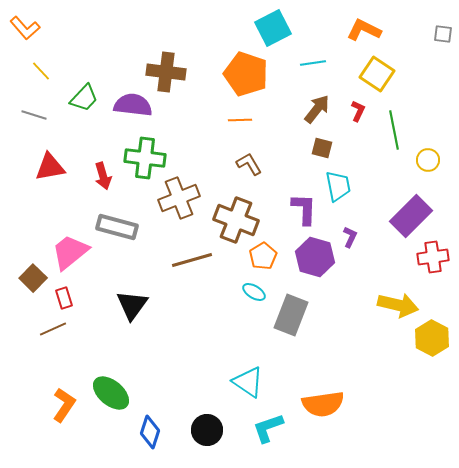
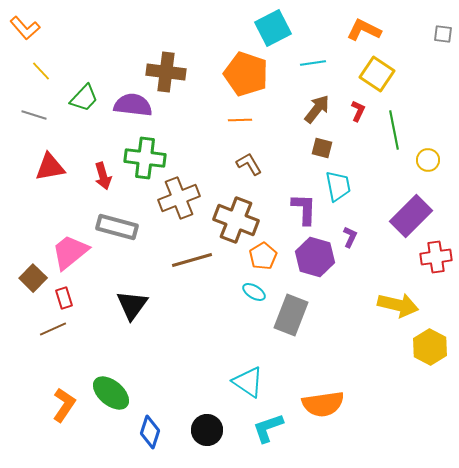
red cross at (433, 257): moved 3 px right
yellow hexagon at (432, 338): moved 2 px left, 9 px down
